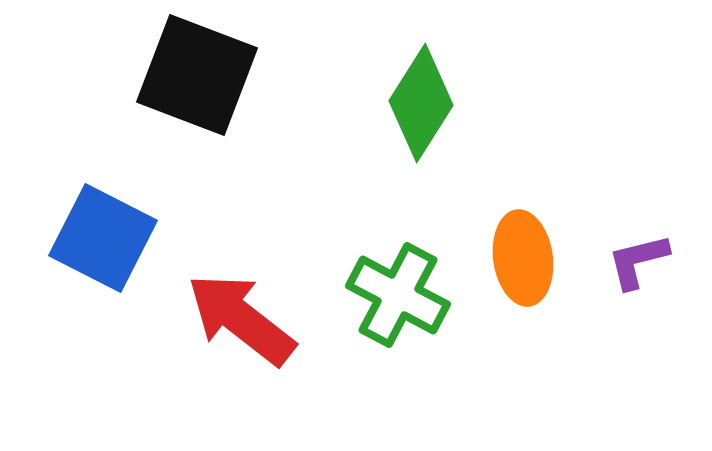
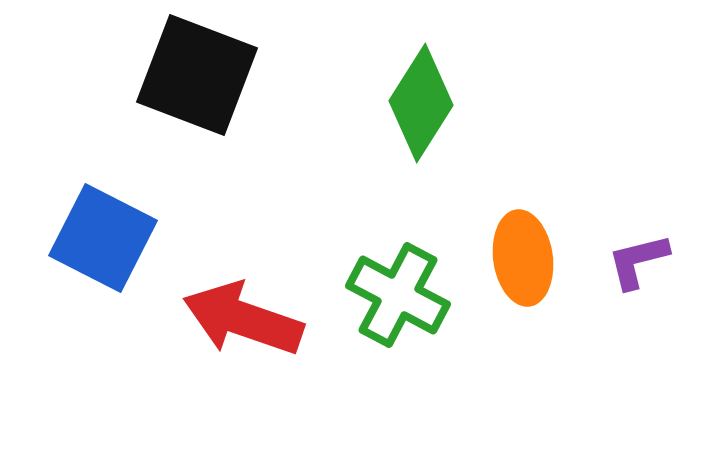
red arrow: moved 2 px right; rotated 19 degrees counterclockwise
